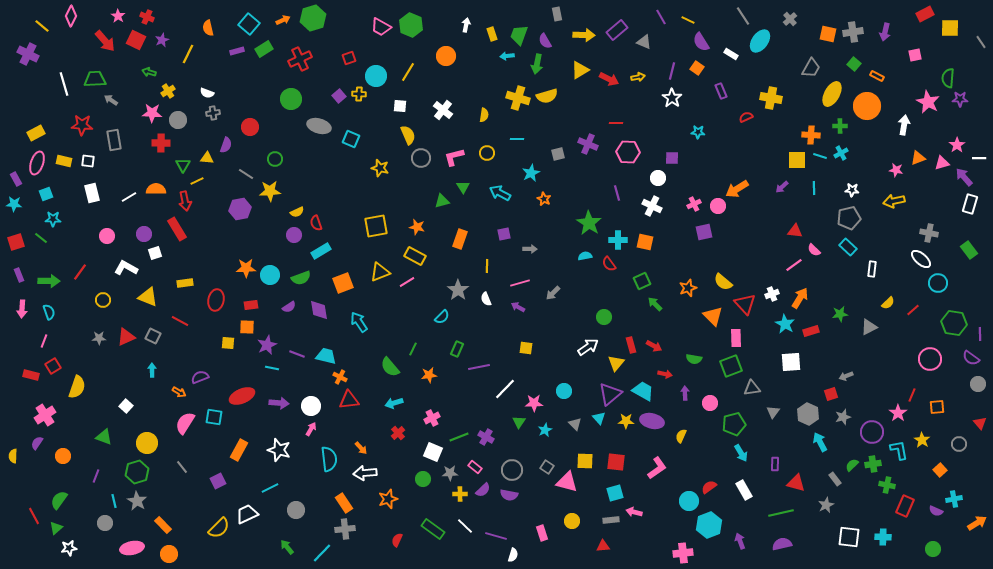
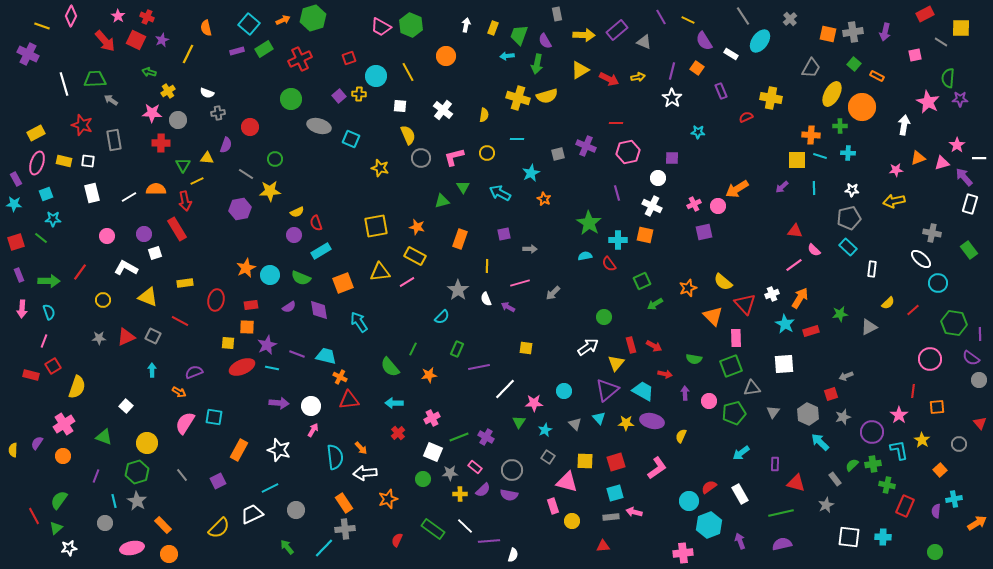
yellow line at (42, 26): rotated 21 degrees counterclockwise
orange semicircle at (208, 28): moved 2 px left
yellow square at (950, 28): moved 11 px right
yellow rectangle at (492, 34): moved 1 px right, 6 px up; rotated 40 degrees clockwise
purple semicircle at (701, 42): moved 3 px right, 1 px up
gray line at (981, 42): moved 40 px left; rotated 24 degrees counterclockwise
yellow line at (408, 72): rotated 60 degrees counterclockwise
orange circle at (867, 106): moved 5 px left, 1 px down
gray cross at (213, 113): moved 5 px right
red star at (82, 125): rotated 15 degrees clockwise
purple cross at (588, 144): moved 2 px left, 2 px down
pink hexagon at (628, 152): rotated 15 degrees counterclockwise
cyan cross at (841, 153): moved 7 px right; rotated 32 degrees clockwise
pink star at (896, 170): rotated 16 degrees counterclockwise
gray cross at (929, 233): moved 3 px right
orange square at (645, 242): moved 7 px up
orange star at (246, 268): rotated 24 degrees counterclockwise
yellow triangle at (380, 272): rotated 15 degrees clockwise
green semicircle at (301, 278): rotated 42 degrees clockwise
green arrow at (655, 304): rotated 77 degrees counterclockwise
purple arrow at (518, 307): moved 10 px left
white square at (791, 362): moved 7 px left, 2 px down
purple semicircle at (200, 377): moved 6 px left, 5 px up
gray circle at (978, 384): moved 1 px right, 4 px up
purple triangle at (610, 394): moved 3 px left, 4 px up
red line at (912, 395): moved 1 px right, 4 px up; rotated 16 degrees counterclockwise
red ellipse at (242, 396): moved 29 px up
cyan arrow at (394, 403): rotated 18 degrees clockwise
pink circle at (710, 403): moved 1 px left, 2 px up
pink star at (898, 413): moved 1 px right, 2 px down
pink cross at (45, 415): moved 19 px right, 9 px down
yellow star at (626, 421): moved 2 px down
green pentagon at (734, 424): moved 11 px up
pink arrow at (311, 429): moved 2 px right, 1 px down
cyan arrow at (820, 442): rotated 18 degrees counterclockwise
cyan arrow at (741, 453): rotated 84 degrees clockwise
yellow semicircle at (13, 456): moved 6 px up
cyan semicircle at (329, 459): moved 6 px right, 2 px up
red square at (616, 462): rotated 24 degrees counterclockwise
gray line at (182, 467): moved 8 px down
gray square at (547, 467): moved 1 px right, 10 px up
white rectangle at (744, 490): moved 4 px left, 4 px down
purple semicircle at (936, 511): rotated 72 degrees clockwise
white trapezoid at (247, 514): moved 5 px right
gray rectangle at (611, 520): moved 3 px up
pink rectangle at (542, 533): moved 11 px right, 27 px up
purple line at (496, 536): moved 7 px left, 5 px down; rotated 20 degrees counterclockwise
green circle at (933, 549): moved 2 px right, 3 px down
cyan line at (322, 553): moved 2 px right, 5 px up
